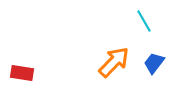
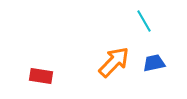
blue trapezoid: rotated 40 degrees clockwise
red rectangle: moved 19 px right, 3 px down
